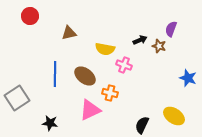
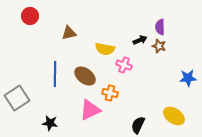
purple semicircle: moved 11 px left, 2 px up; rotated 21 degrees counterclockwise
blue star: rotated 24 degrees counterclockwise
black semicircle: moved 4 px left
